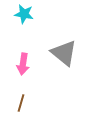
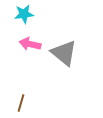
cyan star: rotated 18 degrees counterclockwise
pink arrow: moved 7 px right, 20 px up; rotated 95 degrees clockwise
